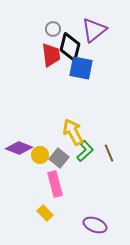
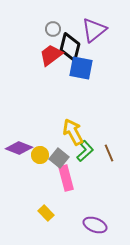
red trapezoid: rotated 120 degrees counterclockwise
pink rectangle: moved 11 px right, 6 px up
yellow rectangle: moved 1 px right
